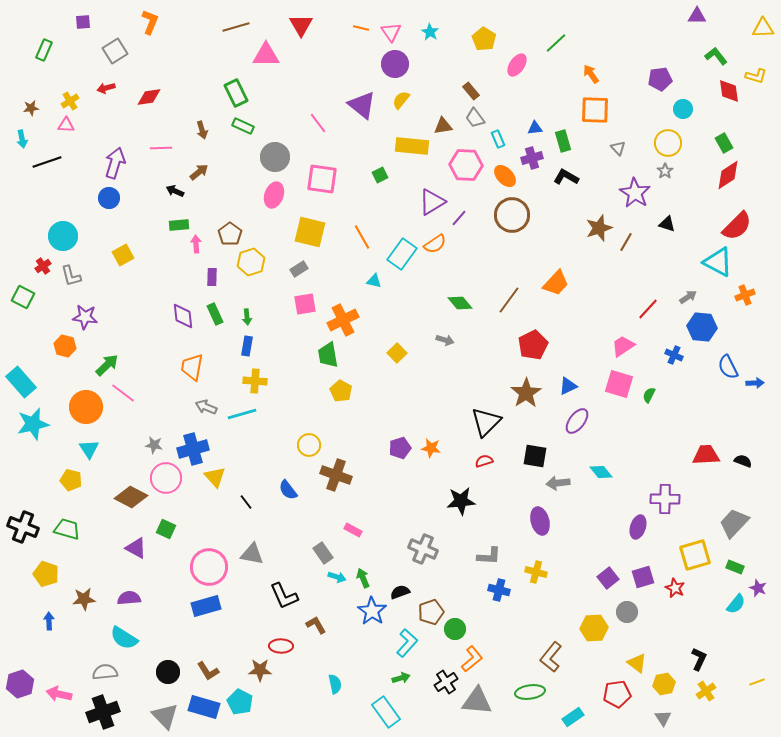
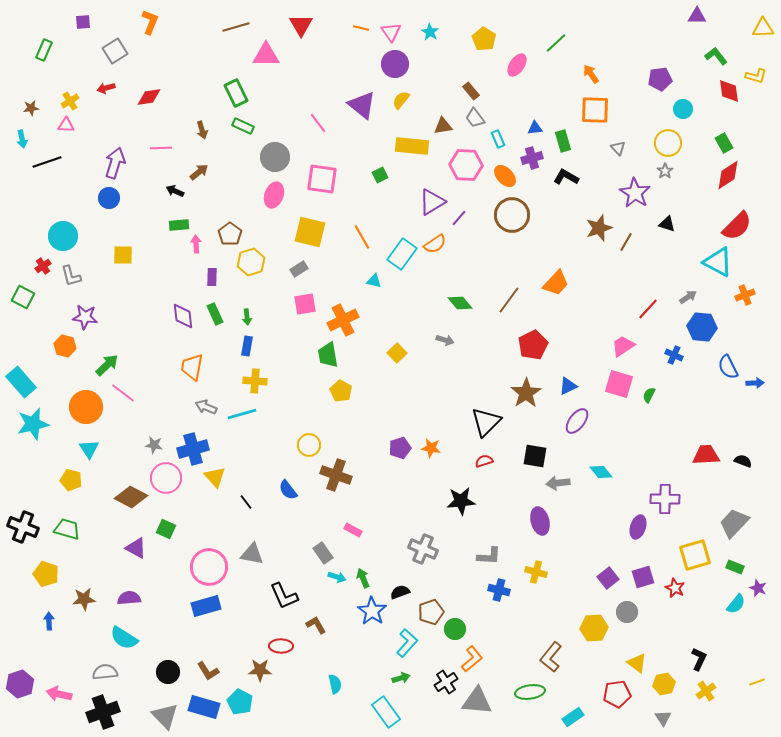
yellow square at (123, 255): rotated 30 degrees clockwise
